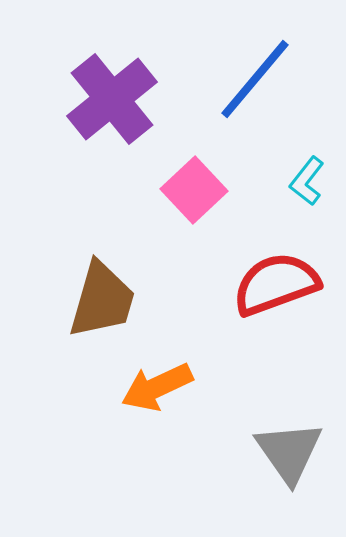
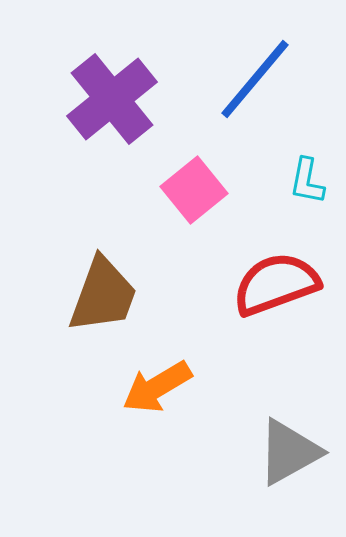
cyan L-shape: rotated 27 degrees counterclockwise
pink square: rotated 4 degrees clockwise
brown trapezoid: moved 1 px right, 5 px up; rotated 4 degrees clockwise
orange arrow: rotated 6 degrees counterclockwise
gray triangle: rotated 36 degrees clockwise
